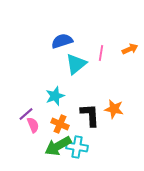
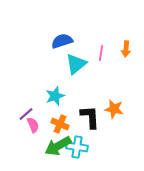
orange arrow: moved 4 px left; rotated 119 degrees clockwise
black L-shape: moved 2 px down
